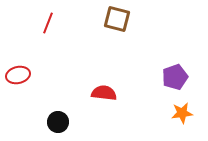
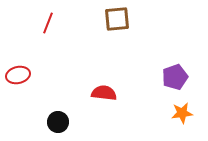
brown square: rotated 20 degrees counterclockwise
